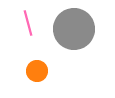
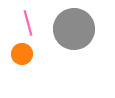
orange circle: moved 15 px left, 17 px up
